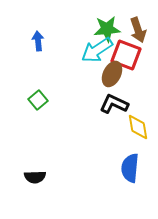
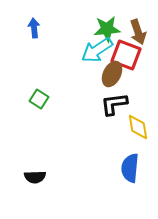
brown arrow: moved 2 px down
blue arrow: moved 4 px left, 13 px up
green square: moved 1 px right, 1 px up; rotated 18 degrees counterclockwise
black L-shape: rotated 32 degrees counterclockwise
